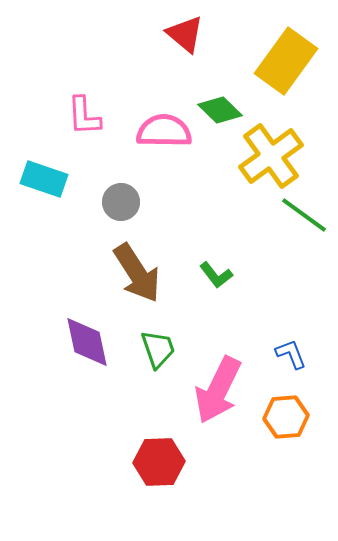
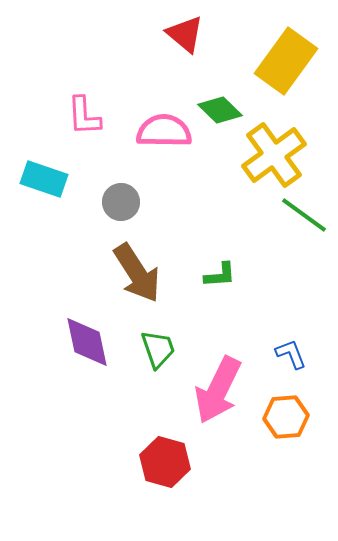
yellow cross: moved 3 px right, 1 px up
green L-shape: moved 4 px right; rotated 56 degrees counterclockwise
red hexagon: moved 6 px right; rotated 18 degrees clockwise
